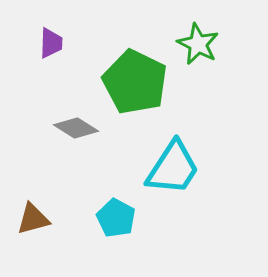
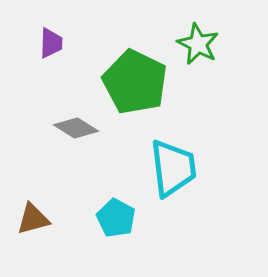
cyan trapezoid: rotated 40 degrees counterclockwise
